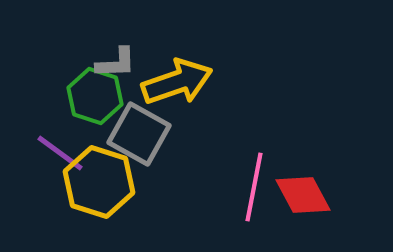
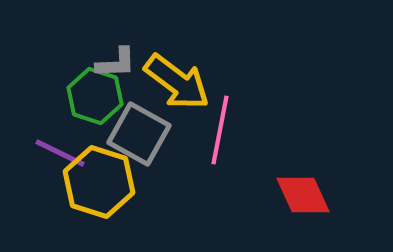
yellow arrow: rotated 56 degrees clockwise
purple line: rotated 10 degrees counterclockwise
pink line: moved 34 px left, 57 px up
red diamond: rotated 4 degrees clockwise
